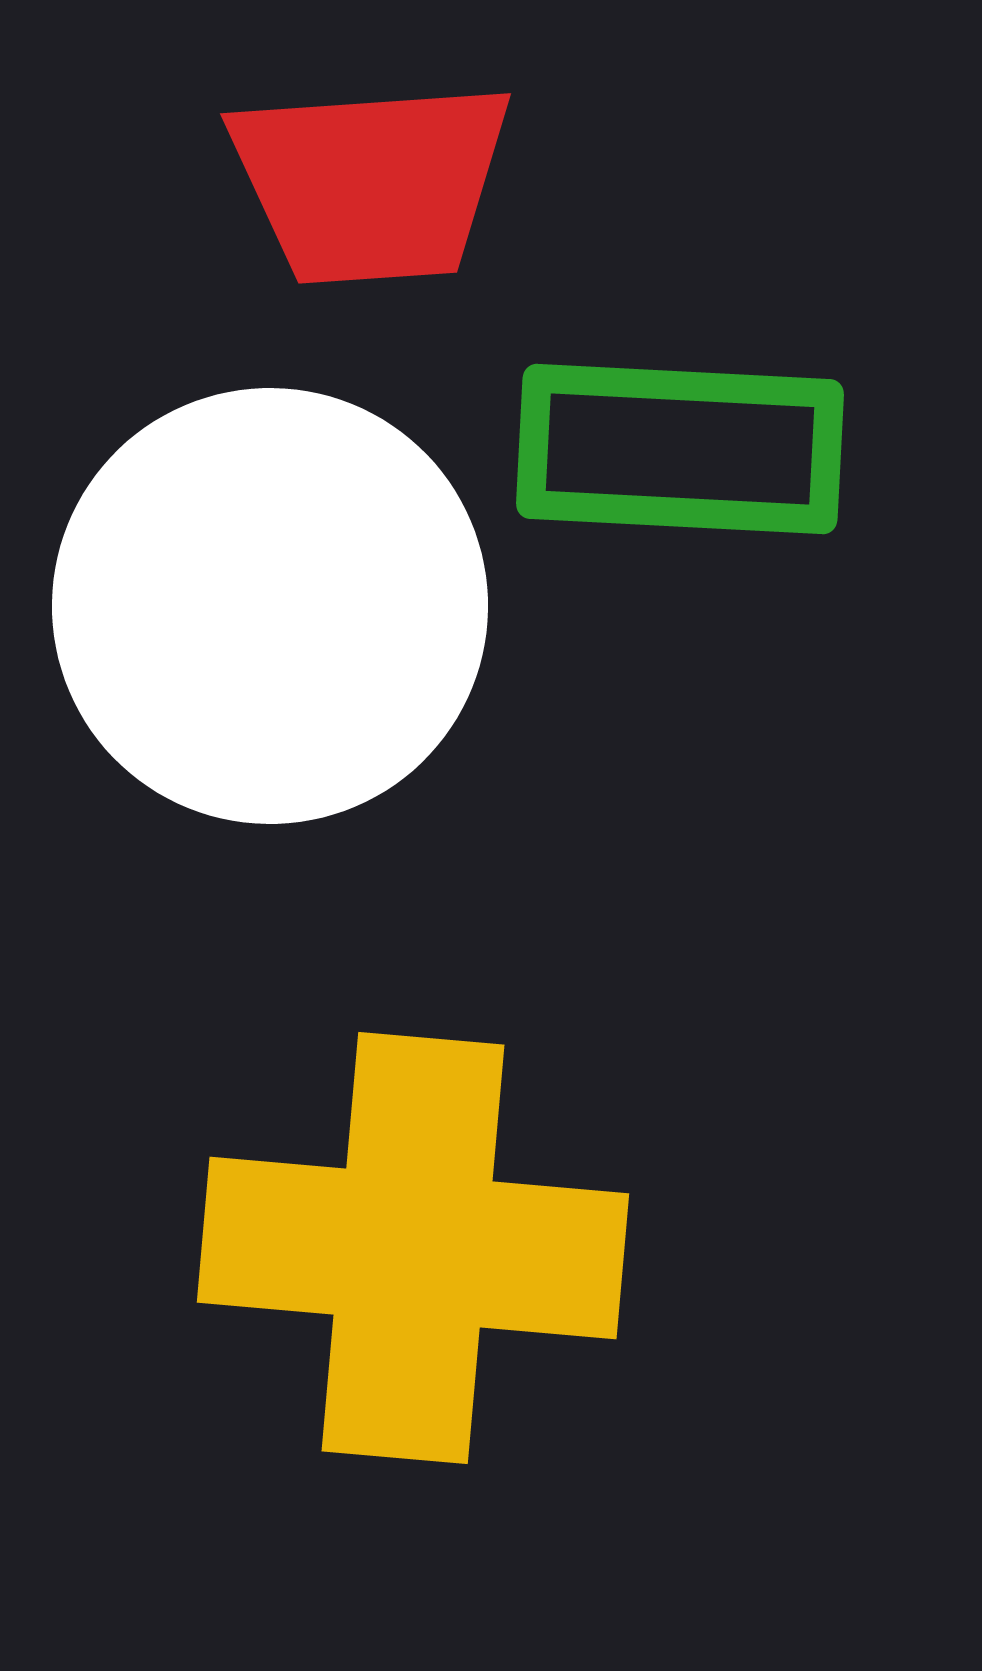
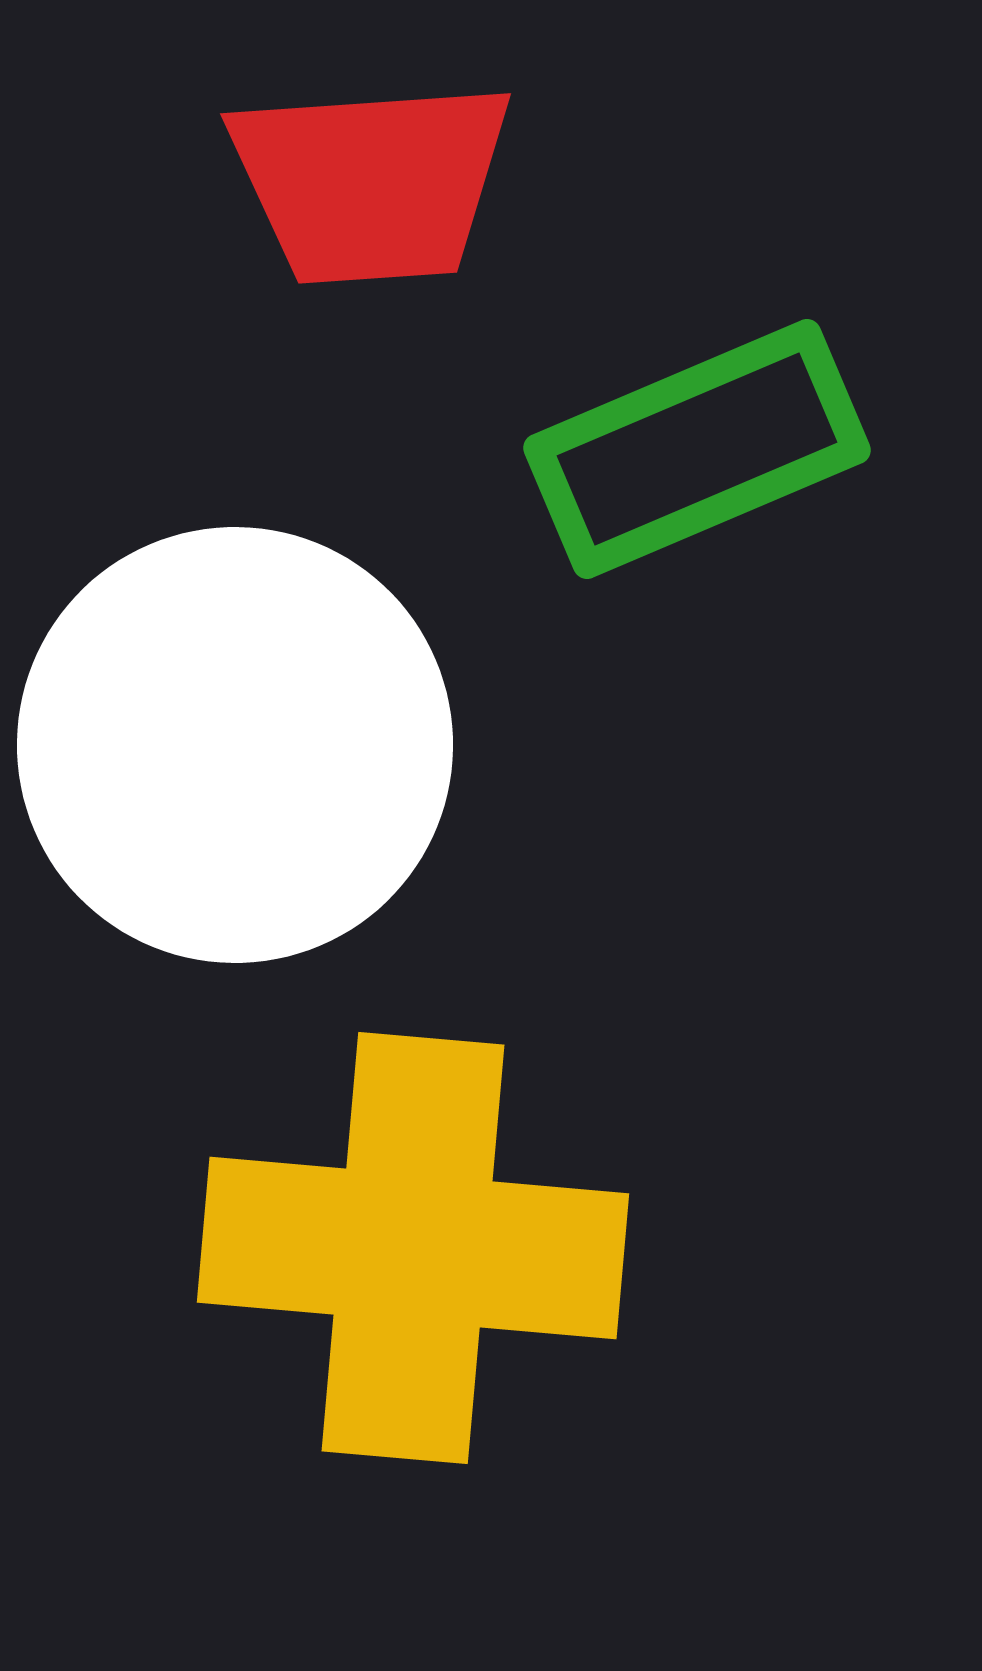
green rectangle: moved 17 px right; rotated 26 degrees counterclockwise
white circle: moved 35 px left, 139 px down
